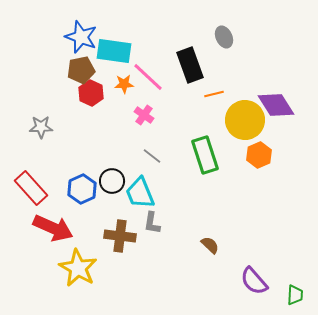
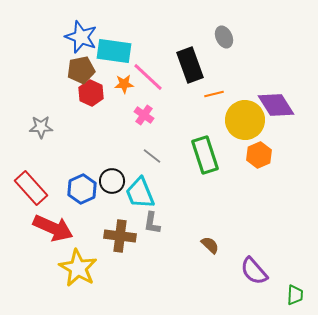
purple semicircle: moved 10 px up
